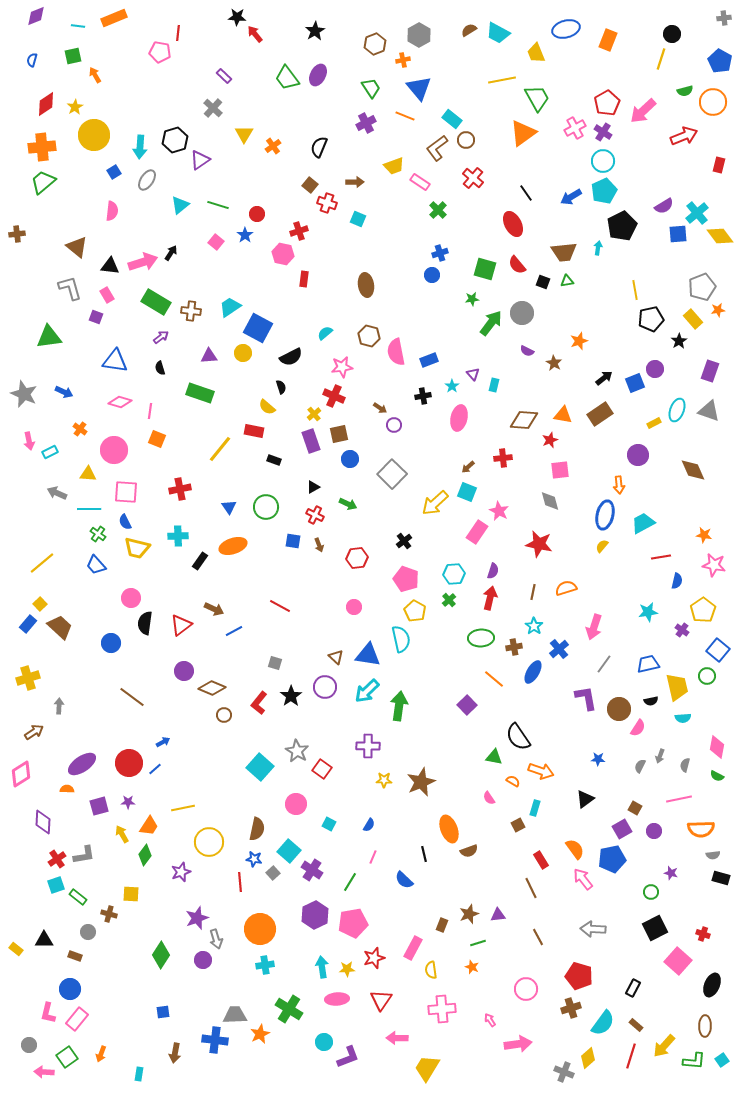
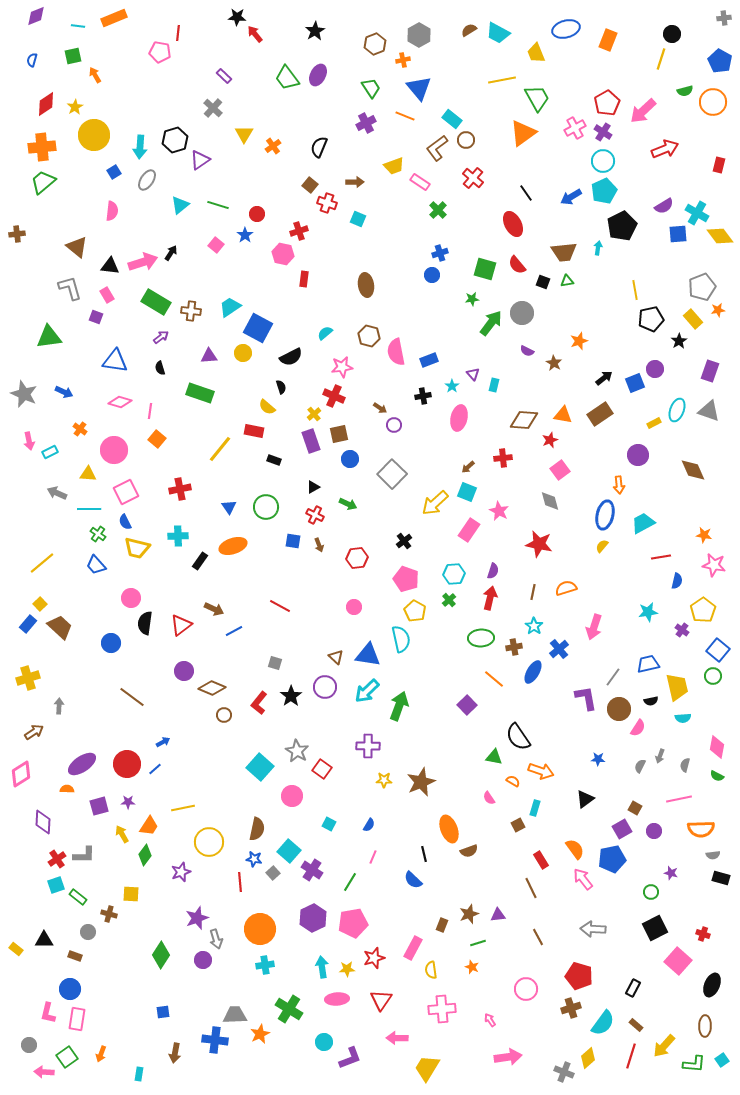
red arrow at (684, 136): moved 19 px left, 13 px down
cyan cross at (697, 213): rotated 20 degrees counterclockwise
pink square at (216, 242): moved 3 px down
orange square at (157, 439): rotated 18 degrees clockwise
pink square at (560, 470): rotated 30 degrees counterclockwise
pink square at (126, 492): rotated 30 degrees counterclockwise
pink rectangle at (477, 532): moved 8 px left, 2 px up
gray line at (604, 664): moved 9 px right, 13 px down
green circle at (707, 676): moved 6 px right
green arrow at (399, 706): rotated 12 degrees clockwise
red circle at (129, 763): moved 2 px left, 1 px down
pink circle at (296, 804): moved 4 px left, 8 px up
gray L-shape at (84, 855): rotated 10 degrees clockwise
blue semicircle at (404, 880): moved 9 px right
purple hexagon at (315, 915): moved 2 px left, 3 px down
pink rectangle at (77, 1019): rotated 30 degrees counterclockwise
pink arrow at (518, 1044): moved 10 px left, 13 px down
purple L-shape at (348, 1057): moved 2 px right, 1 px down
green L-shape at (694, 1061): moved 3 px down
